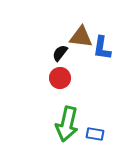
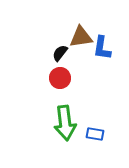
brown triangle: rotated 15 degrees counterclockwise
green arrow: moved 2 px left, 1 px up; rotated 20 degrees counterclockwise
